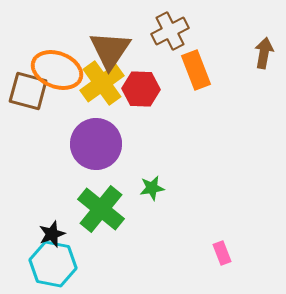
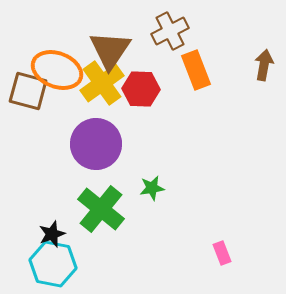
brown arrow: moved 12 px down
